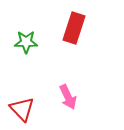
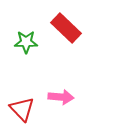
red rectangle: moved 8 px left; rotated 64 degrees counterclockwise
pink arrow: moved 7 px left; rotated 60 degrees counterclockwise
